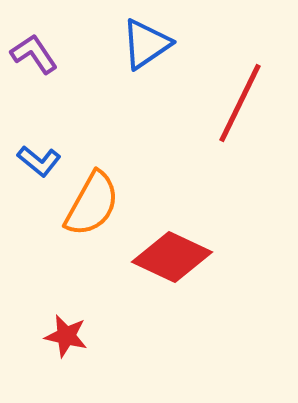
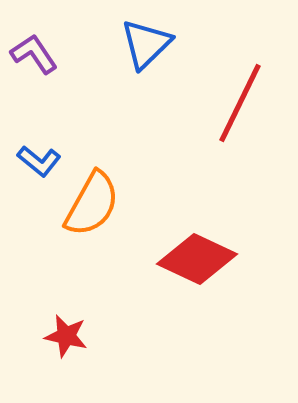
blue triangle: rotated 10 degrees counterclockwise
red diamond: moved 25 px right, 2 px down
